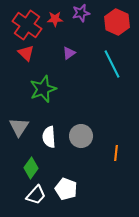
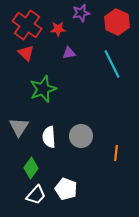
red star: moved 3 px right, 10 px down
purple triangle: rotated 24 degrees clockwise
